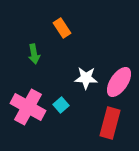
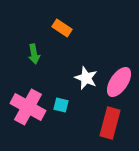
orange rectangle: rotated 24 degrees counterclockwise
white star: rotated 20 degrees clockwise
cyan square: rotated 35 degrees counterclockwise
